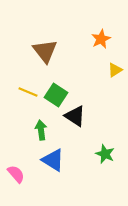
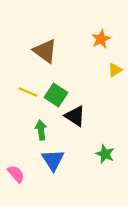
brown triangle: rotated 16 degrees counterclockwise
blue triangle: rotated 25 degrees clockwise
